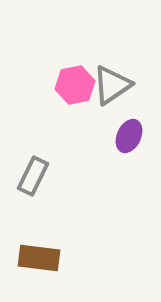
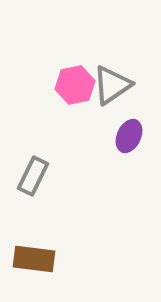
brown rectangle: moved 5 px left, 1 px down
